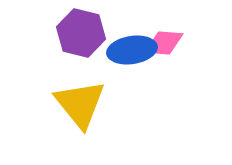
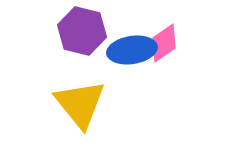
purple hexagon: moved 1 px right, 2 px up
pink diamond: rotated 39 degrees counterclockwise
